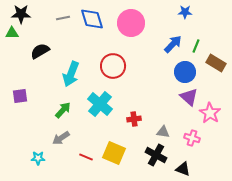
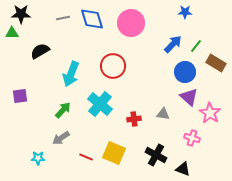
green line: rotated 16 degrees clockwise
gray triangle: moved 18 px up
